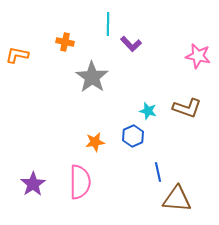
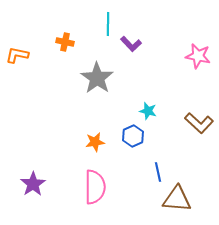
gray star: moved 5 px right, 1 px down
brown L-shape: moved 12 px right, 15 px down; rotated 24 degrees clockwise
pink semicircle: moved 15 px right, 5 px down
